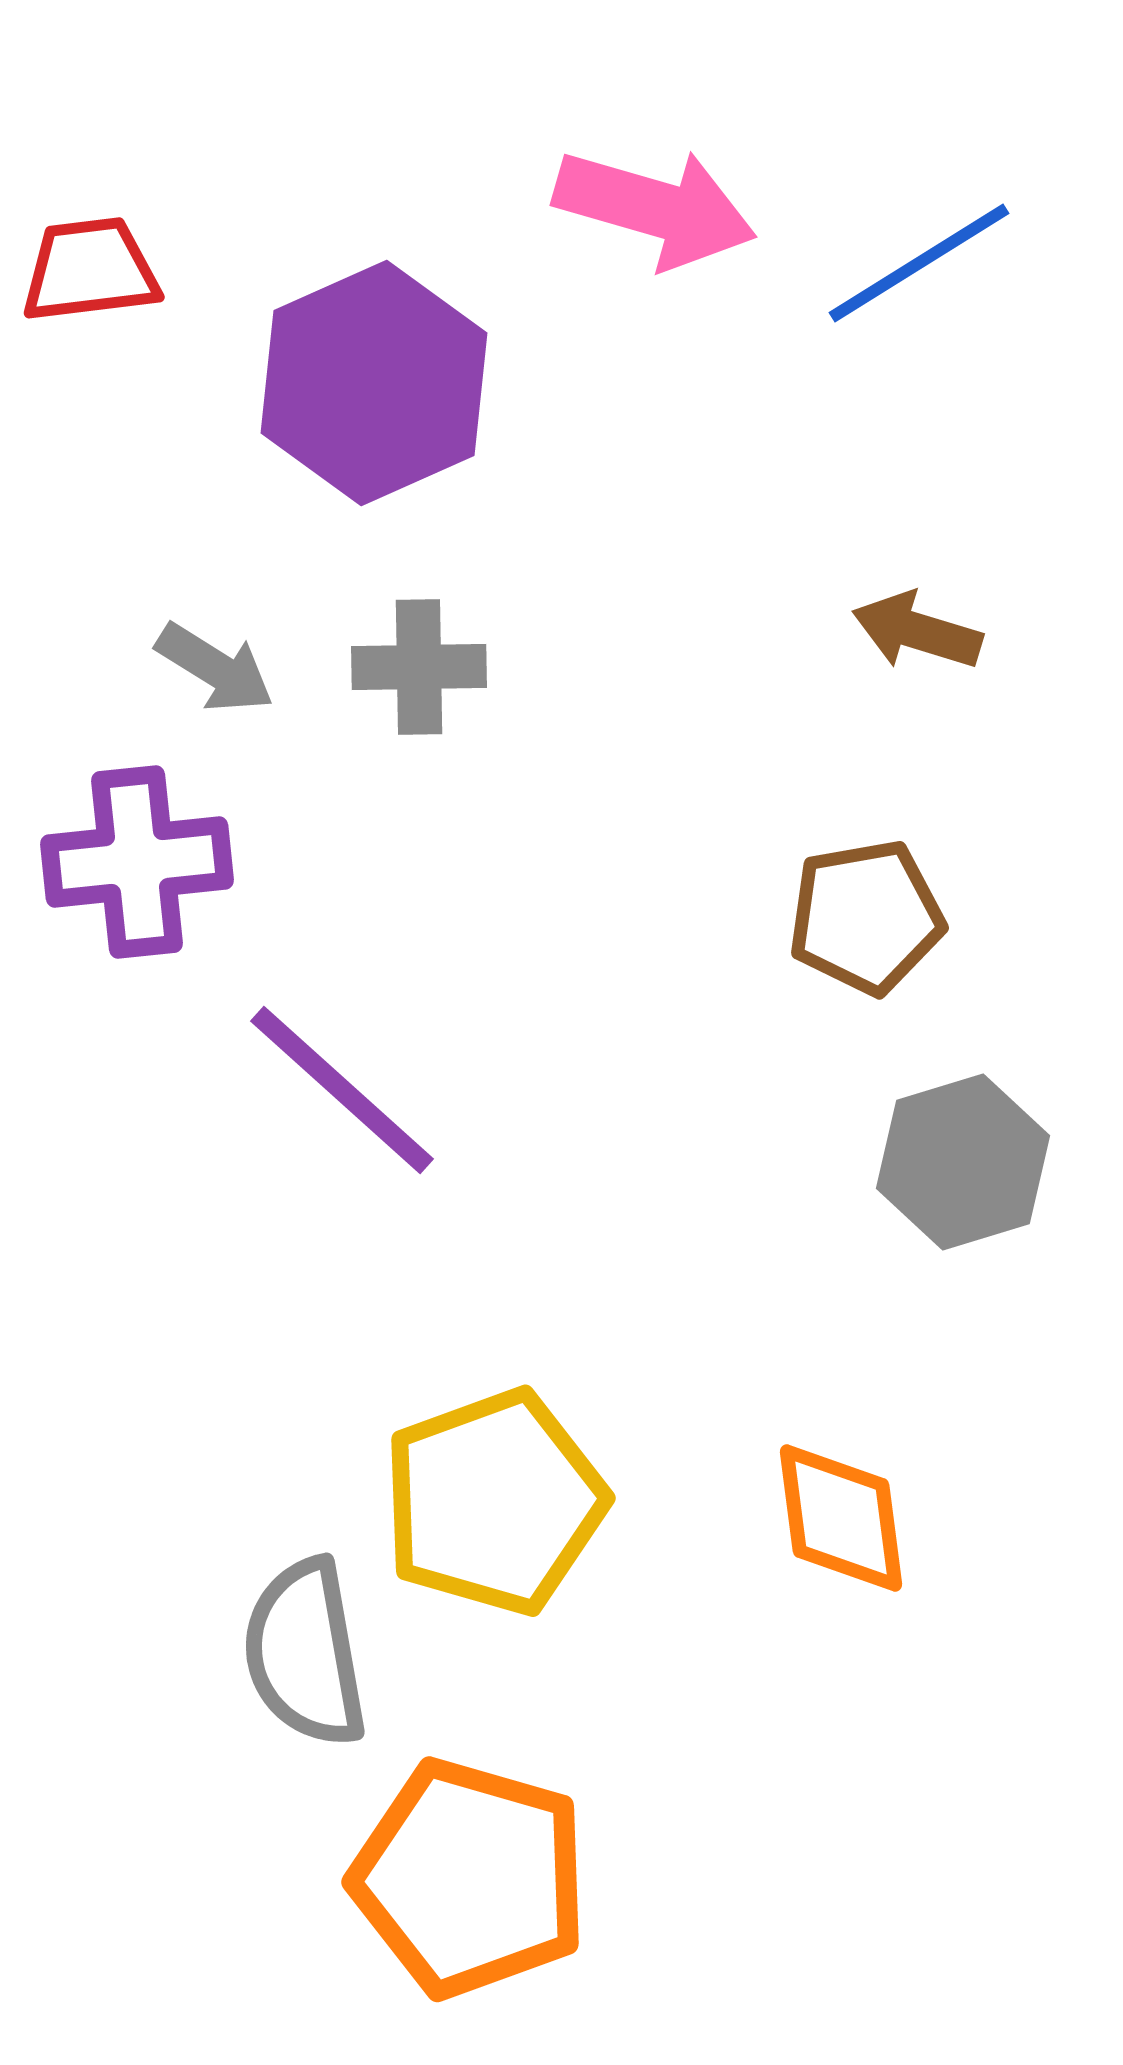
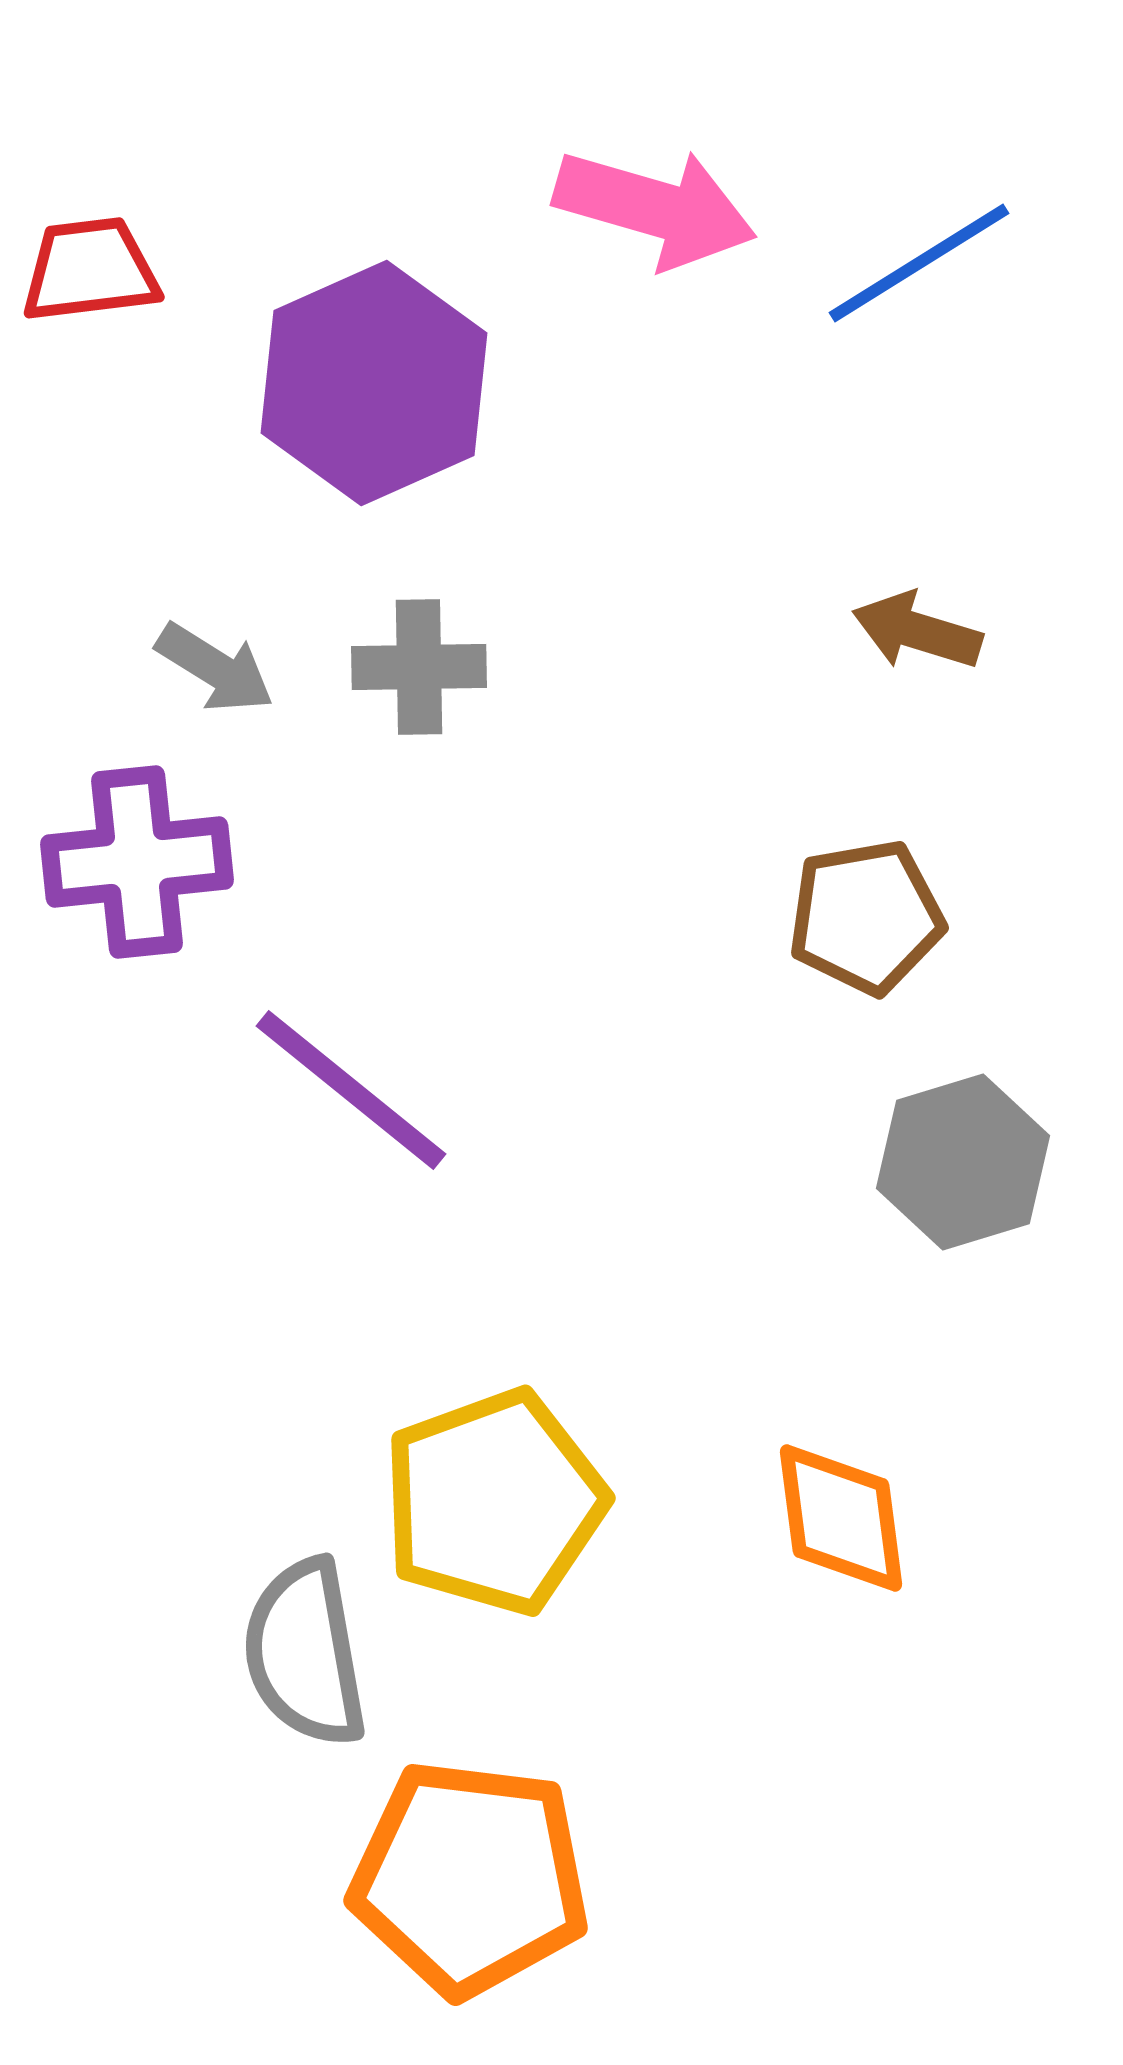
purple line: moved 9 px right; rotated 3 degrees counterclockwise
orange pentagon: rotated 9 degrees counterclockwise
